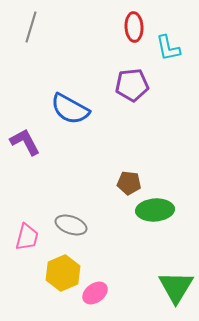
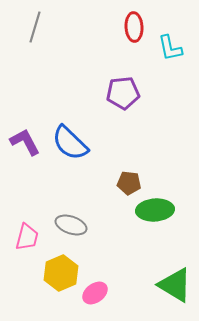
gray line: moved 4 px right
cyan L-shape: moved 2 px right
purple pentagon: moved 9 px left, 8 px down
blue semicircle: moved 34 px down; rotated 15 degrees clockwise
yellow hexagon: moved 2 px left
green triangle: moved 1 px left, 2 px up; rotated 30 degrees counterclockwise
